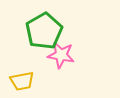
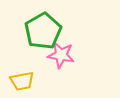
green pentagon: moved 1 px left
